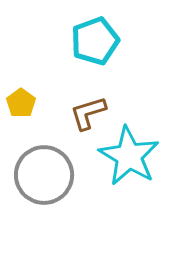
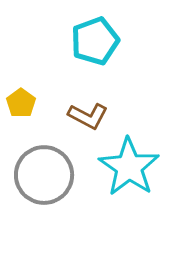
brown L-shape: moved 3 px down; rotated 135 degrees counterclockwise
cyan star: moved 11 px down; rotated 4 degrees clockwise
